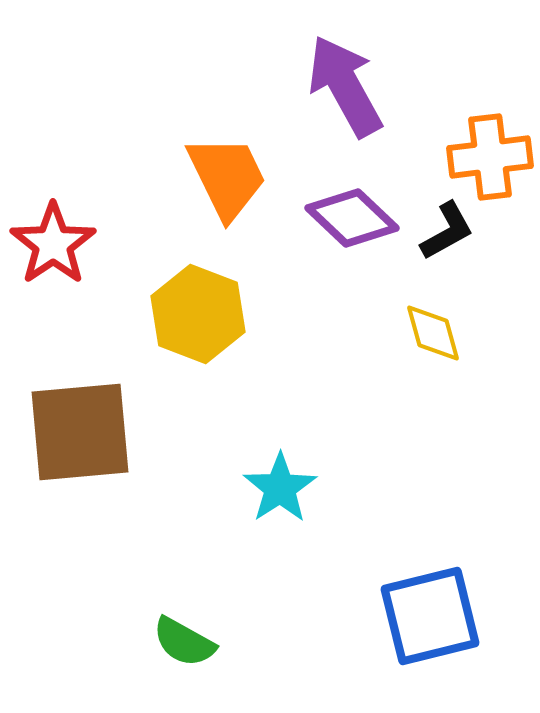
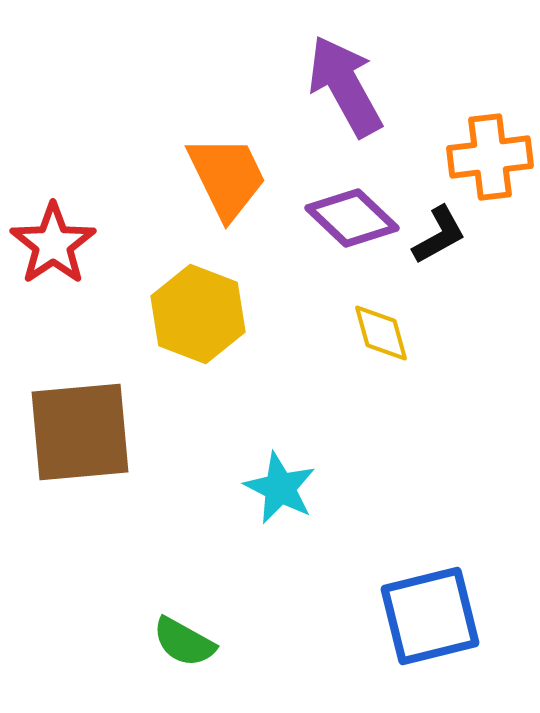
black L-shape: moved 8 px left, 4 px down
yellow diamond: moved 52 px left
cyan star: rotated 12 degrees counterclockwise
